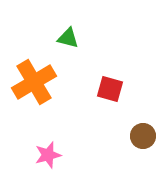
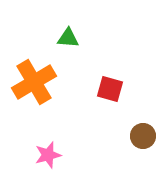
green triangle: rotated 10 degrees counterclockwise
